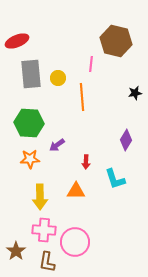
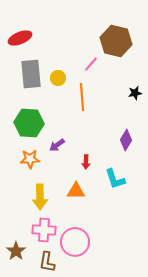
red ellipse: moved 3 px right, 3 px up
pink line: rotated 35 degrees clockwise
